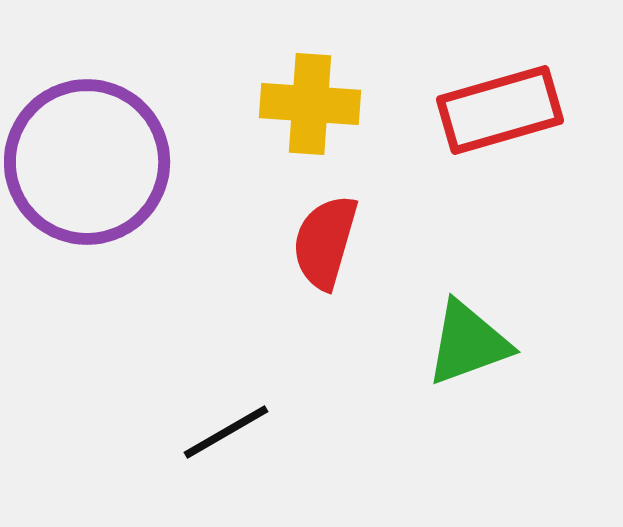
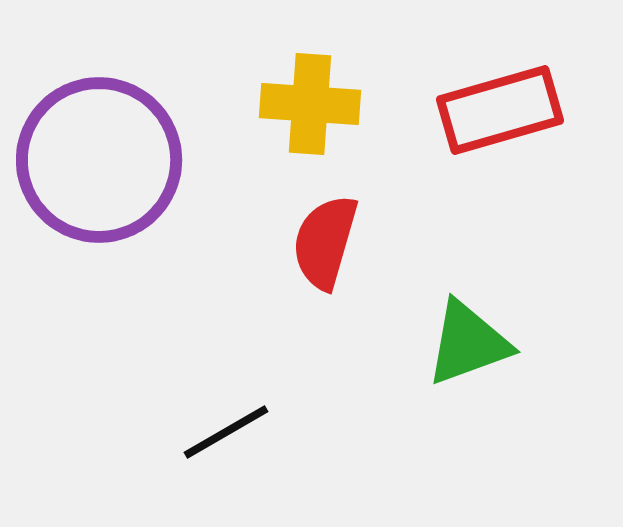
purple circle: moved 12 px right, 2 px up
